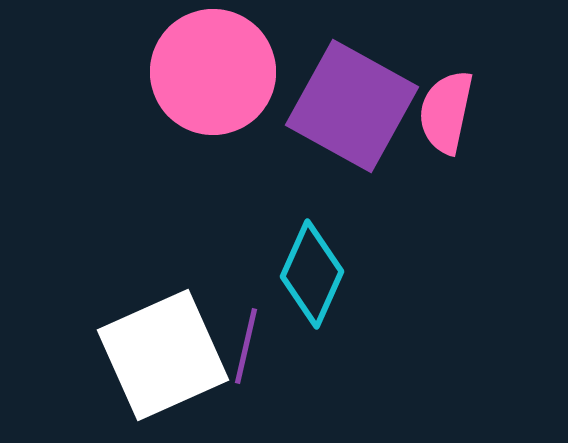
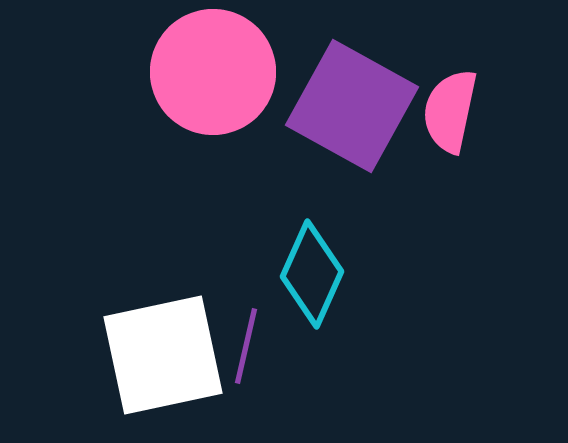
pink semicircle: moved 4 px right, 1 px up
white square: rotated 12 degrees clockwise
